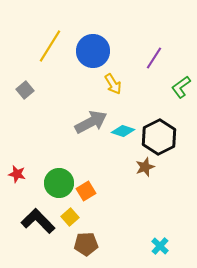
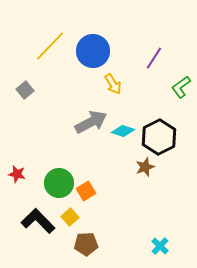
yellow line: rotated 12 degrees clockwise
